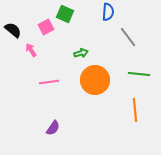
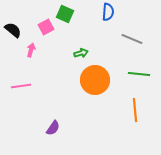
gray line: moved 4 px right, 2 px down; rotated 30 degrees counterclockwise
pink arrow: rotated 48 degrees clockwise
pink line: moved 28 px left, 4 px down
